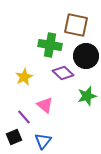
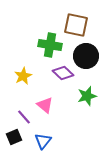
yellow star: moved 1 px left, 1 px up
